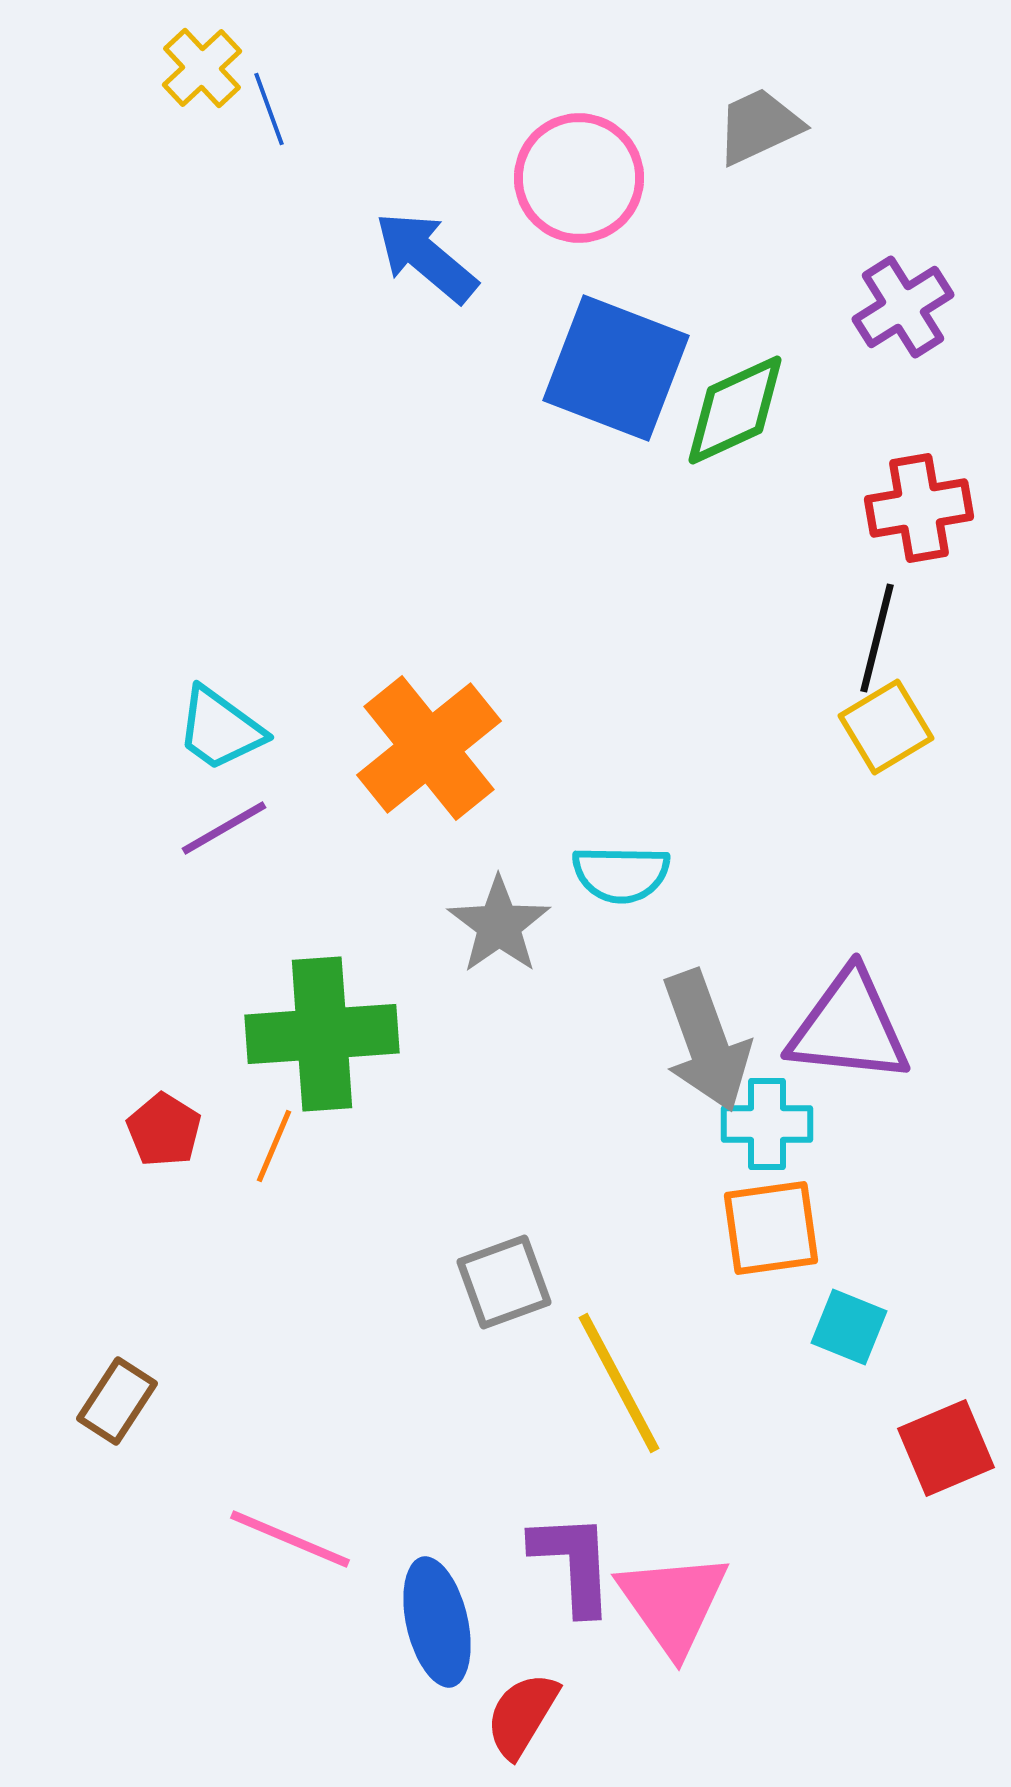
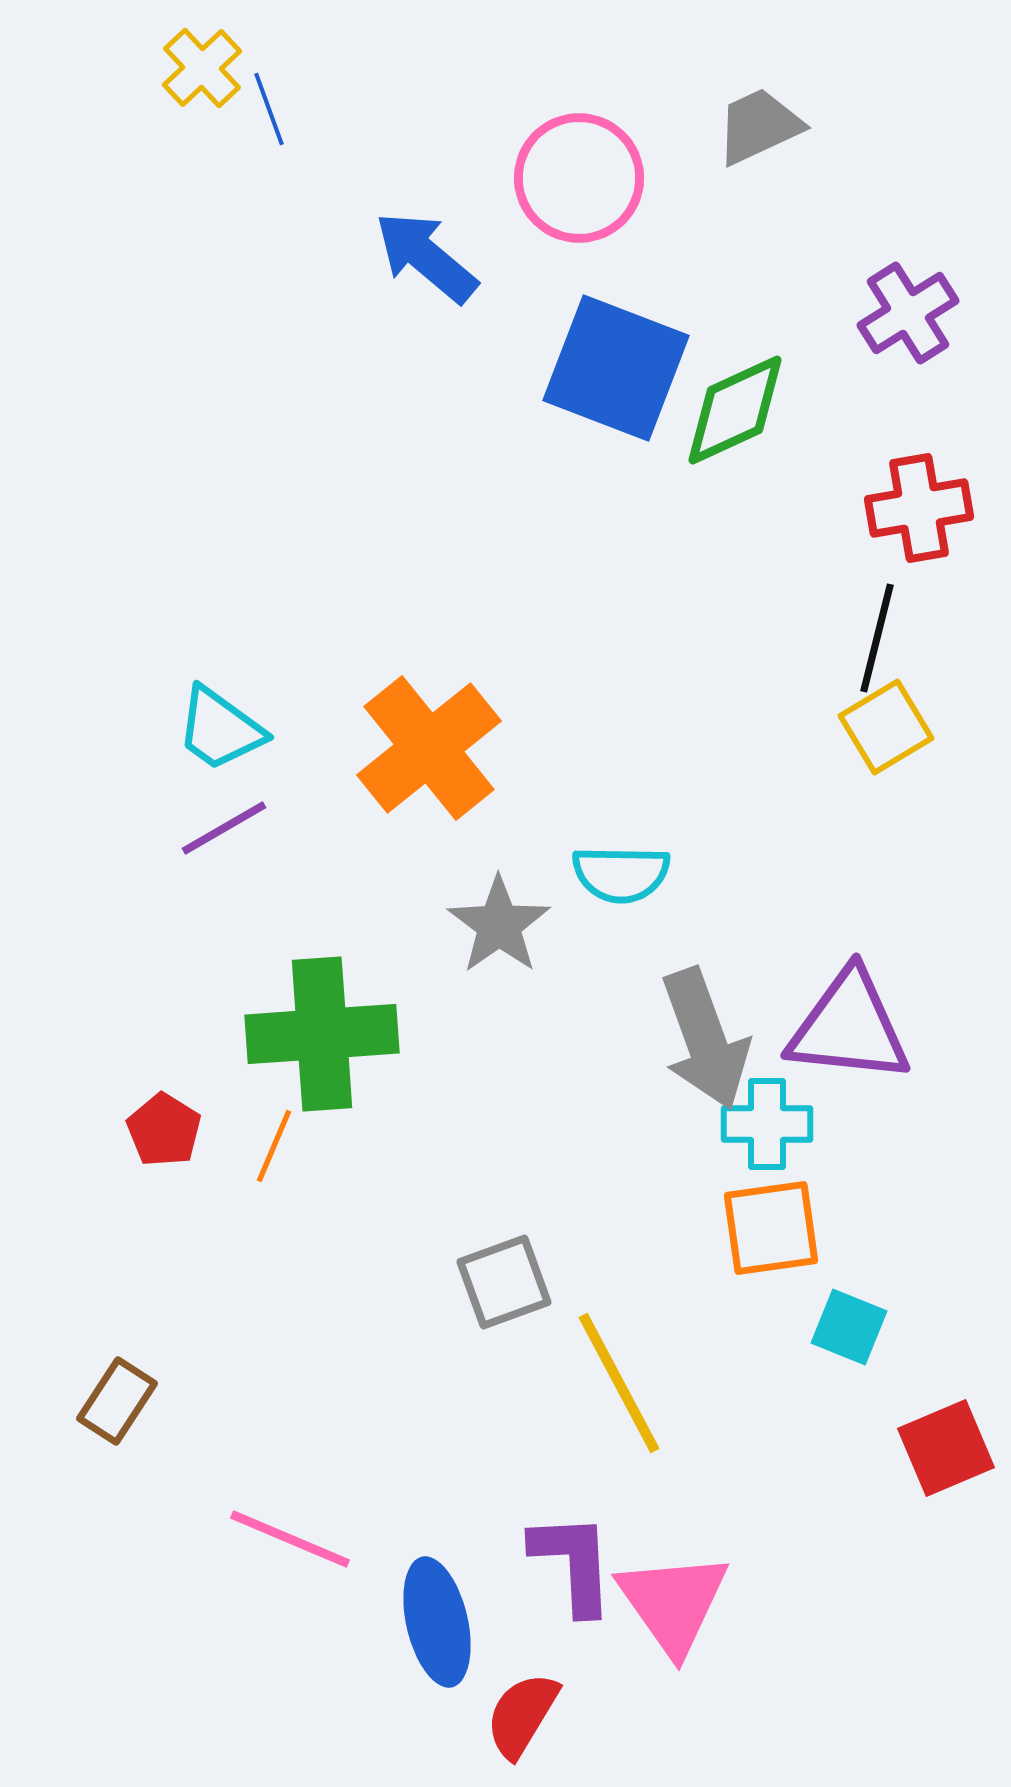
purple cross: moved 5 px right, 6 px down
gray arrow: moved 1 px left, 2 px up
